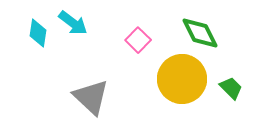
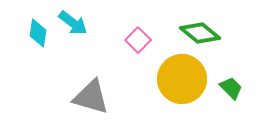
green diamond: rotated 24 degrees counterclockwise
gray triangle: rotated 27 degrees counterclockwise
